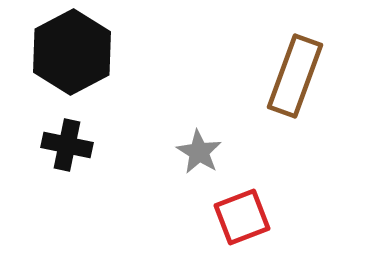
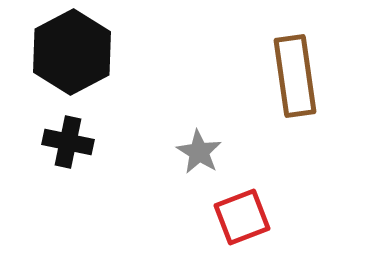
brown rectangle: rotated 28 degrees counterclockwise
black cross: moved 1 px right, 3 px up
